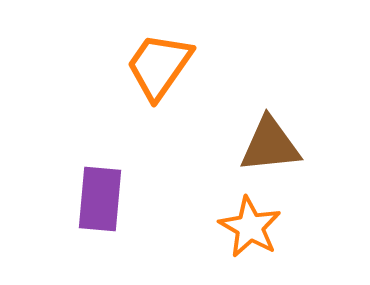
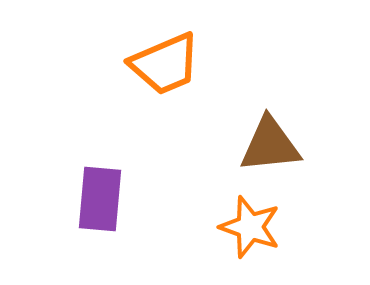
orange trapezoid: moved 6 px right, 2 px up; rotated 148 degrees counterclockwise
orange star: rotated 10 degrees counterclockwise
